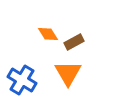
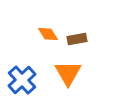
brown rectangle: moved 3 px right, 3 px up; rotated 18 degrees clockwise
blue cross: rotated 16 degrees clockwise
